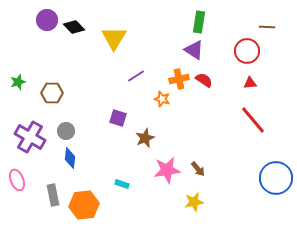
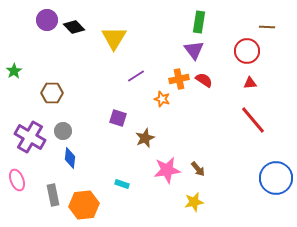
purple triangle: rotated 20 degrees clockwise
green star: moved 4 px left, 11 px up; rotated 14 degrees counterclockwise
gray circle: moved 3 px left
